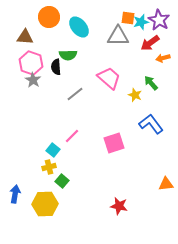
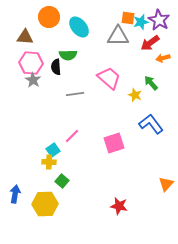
pink hexagon: rotated 15 degrees counterclockwise
gray line: rotated 30 degrees clockwise
cyan square: rotated 16 degrees clockwise
yellow cross: moved 5 px up; rotated 16 degrees clockwise
orange triangle: rotated 42 degrees counterclockwise
